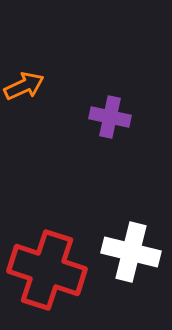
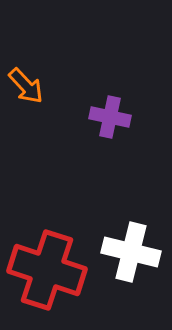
orange arrow: moved 2 px right; rotated 72 degrees clockwise
